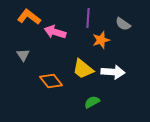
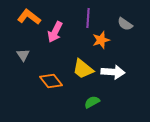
gray semicircle: moved 2 px right
pink arrow: rotated 80 degrees counterclockwise
